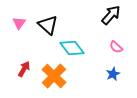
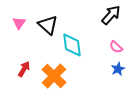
cyan diamond: moved 3 px up; rotated 30 degrees clockwise
blue star: moved 5 px right, 5 px up
